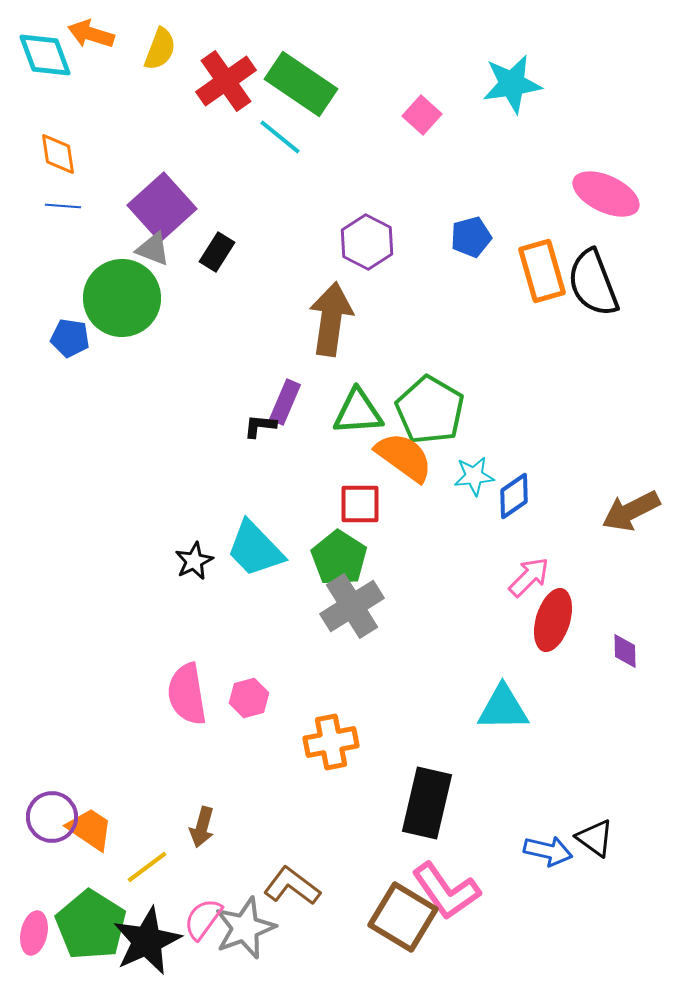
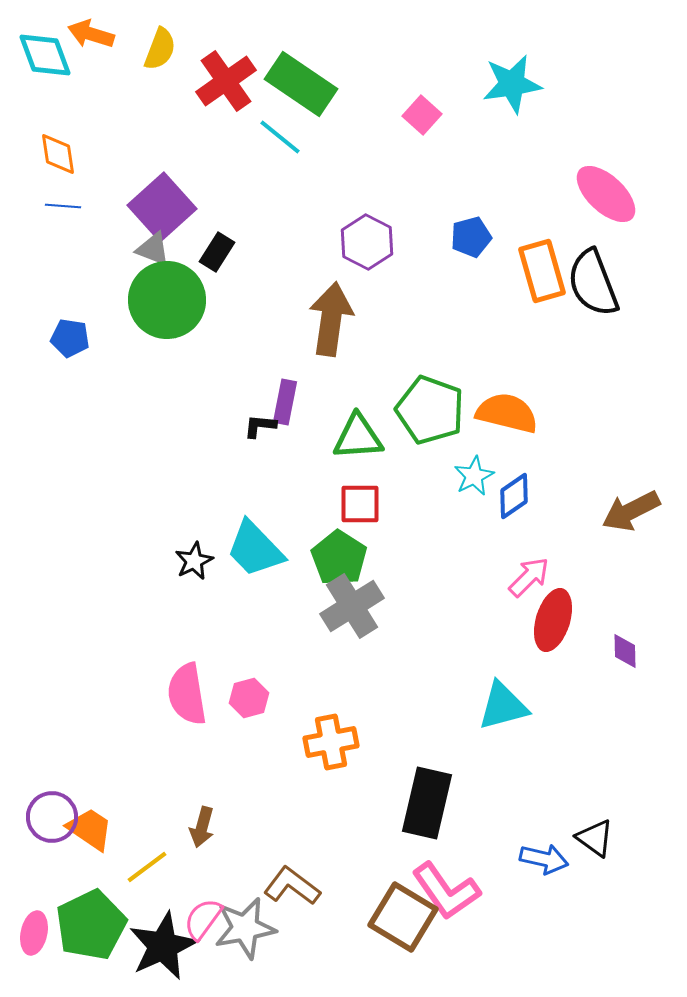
pink ellipse at (606, 194): rotated 18 degrees clockwise
green circle at (122, 298): moved 45 px right, 2 px down
purple rectangle at (285, 402): rotated 12 degrees counterclockwise
green pentagon at (430, 410): rotated 10 degrees counterclockwise
green triangle at (358, 412): moved 25 px down
orange semicircle at (404, 457): moved 103 px right, 44 px up; rotated 22 degrees counterclockwise
cyan star at (474, 476): rotated 21 degrees counterclockwise
cyan triangle at (503, 708): moved 2 px up; rotated 14 degrees counterclockwise
blue arrow at (548, 851): moved 4 px left, 8 px down
green pentagon at (91, 925): rotated 14 degrees clockwise
gray star at (245, 928): rotated 10 degrees clockwise
black star at (147, 941): moved 16 px right, 5 px down
